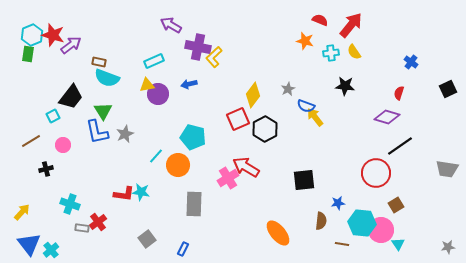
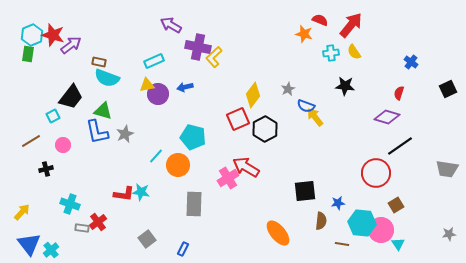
orange star at (305, 41): moved 1 px left, 7 px up
blue arrow at (189, 84): moved 4 px left, 3 px down
green triangle at (103, 111): rotated 42 degrees counterclockwise
black square at (304, 180): moved 1 px right, 11 px down
gray star at (448, 247): moved 1 px right, 13 px up
